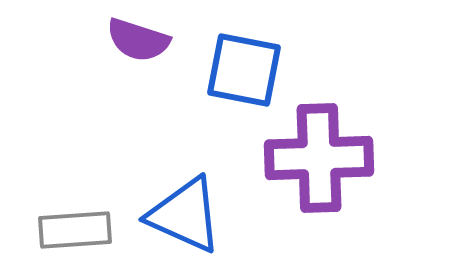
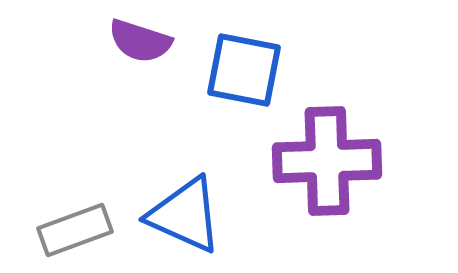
purple semicircle: moved 2 px right, 1 px down
purple cross: moved 8 px right, 3 px down
gray rectangle: rotated 16 degrees counterclockwise
